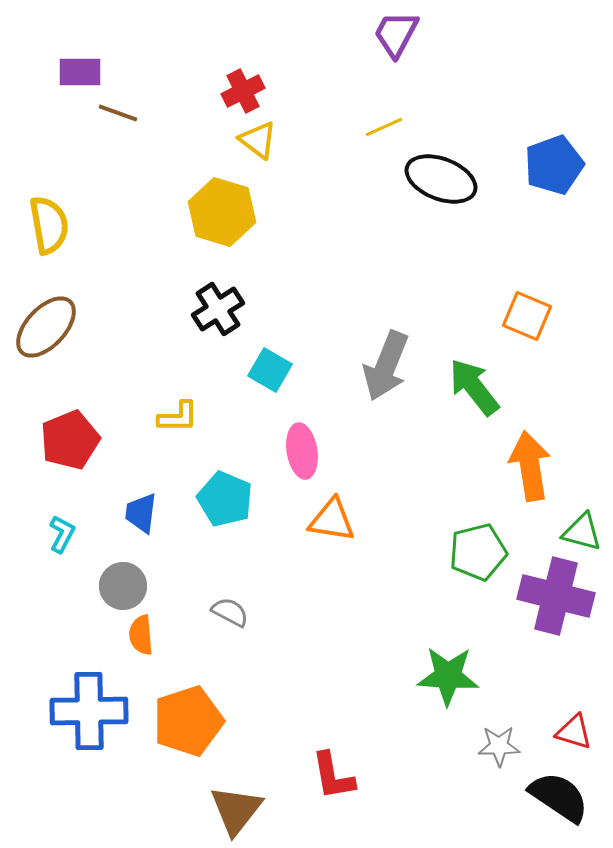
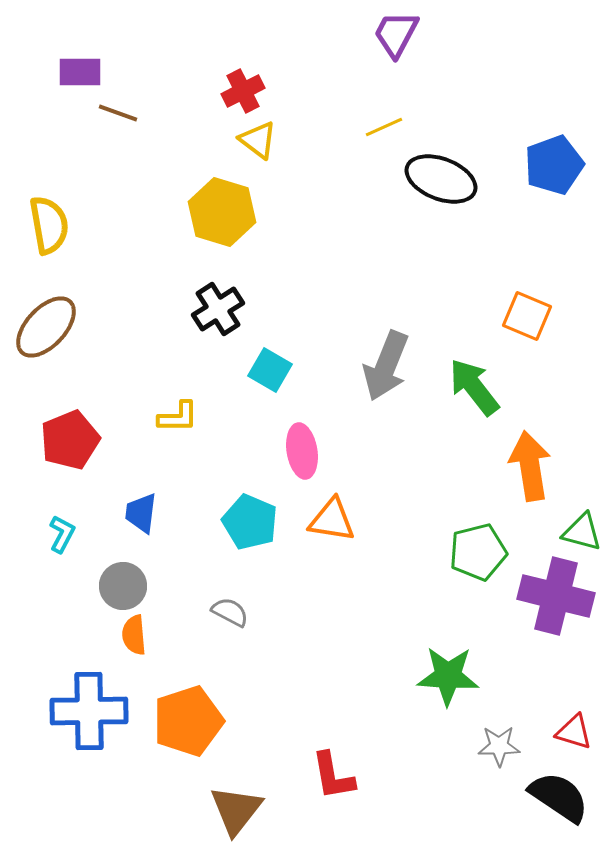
cyan pentagon: moved 25 px right, 23 px down
orange semicircle: moved 7 px left
